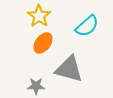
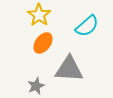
yellow star: moved 1 px up
gray triangle: rotated 12 degrees counterclockwise
gray star: rotated 24 degrees counterclockwise
